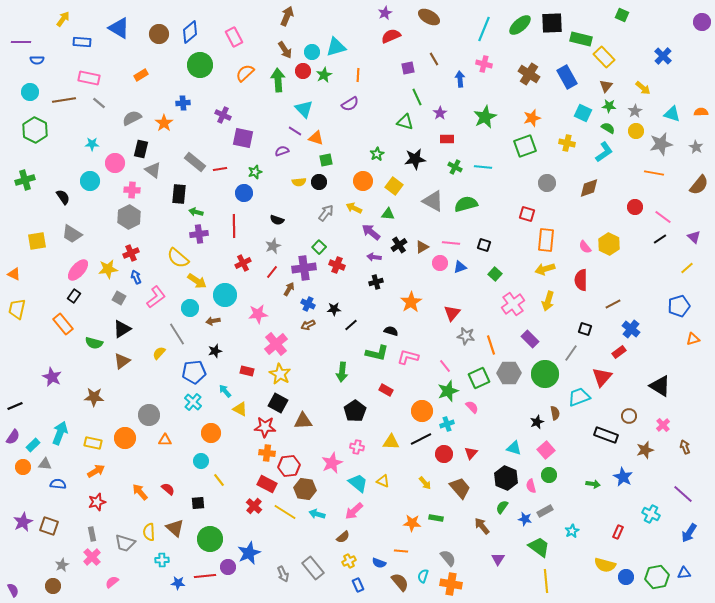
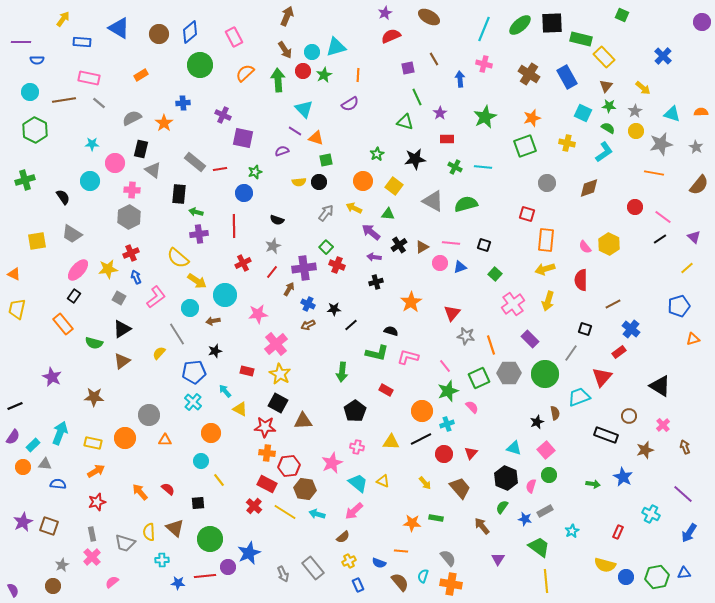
green square at (319, 247): moved 7 px right
pink semicircle at (531, 486): rotated 32 degrees clockwise
